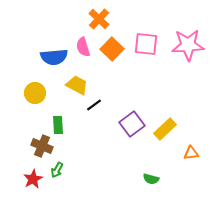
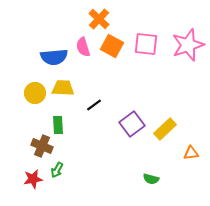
pink star: rotated 16 degrees counterclockwise
orange square: moved 3 px up; rotated 15 degrees counterclockwise
yellow trapezoid: moved 14 px left, 3 px down; rotated 25 degrees counterclockwise
red star: rotated 18 degrees clockwise
